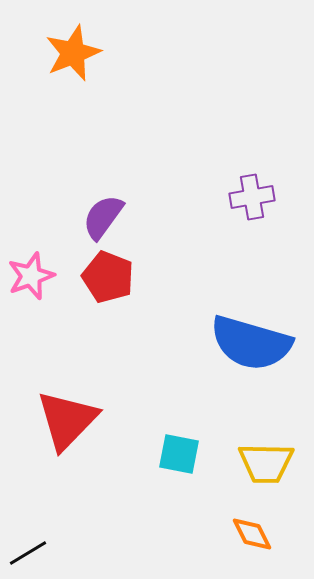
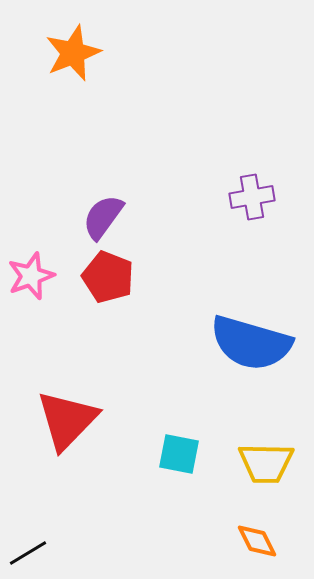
orange diamond: moved 5 px right, 7 px down
